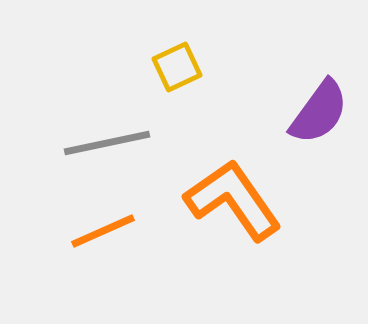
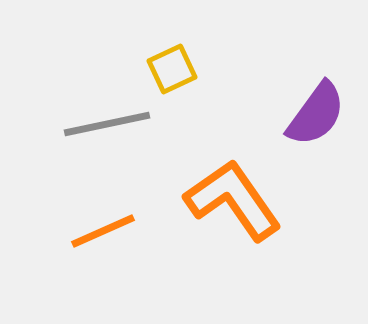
yellow square: moved 5 px left, 2 px down
purple semicircle: moved 3 px left, 2 px down
gray line: moved 19 px up
